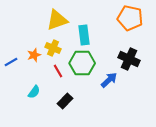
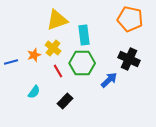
orange pentagon: moved 1 px down
yellow cross: rotated 14 degrees clockwise
blue line: rotated 16 degrees clockwise
